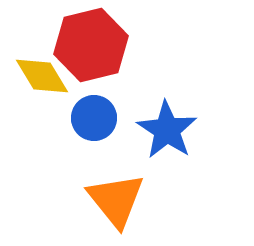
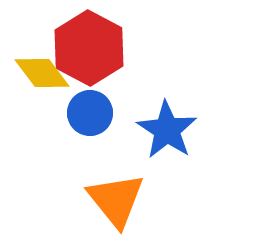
red hexagon: moved 2 px left, 3 px down; rotated 18 degrees counterclockwise
yellow diamond: moved 3 px up; rotated 6 degrees counterclockwise
blue circle: moved 4 px left, 5 px up
